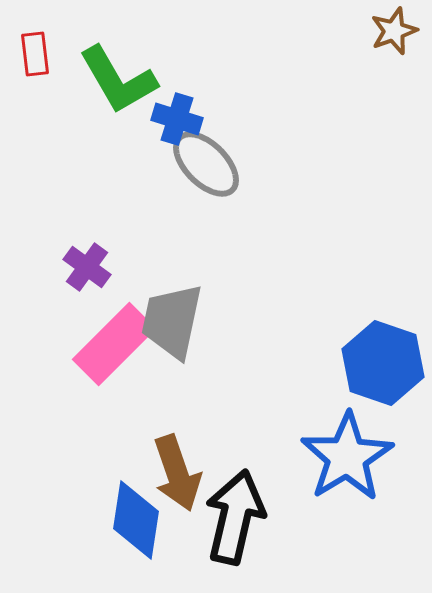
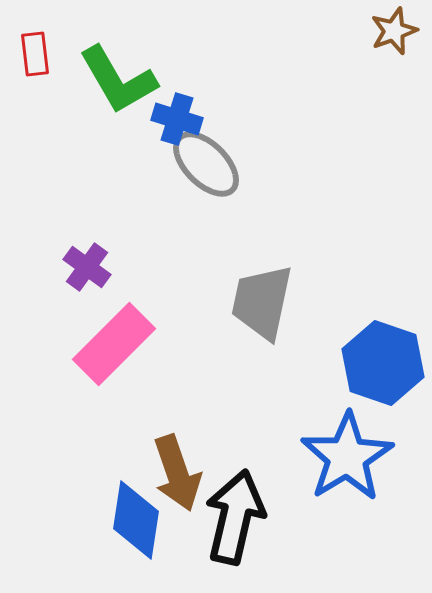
gray trapezoid: moved 90 px right, 19 px up
